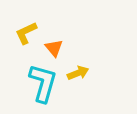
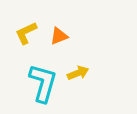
orange triangle: moved 5 px right, 12 px up; rotated 48 degrees clockwise
